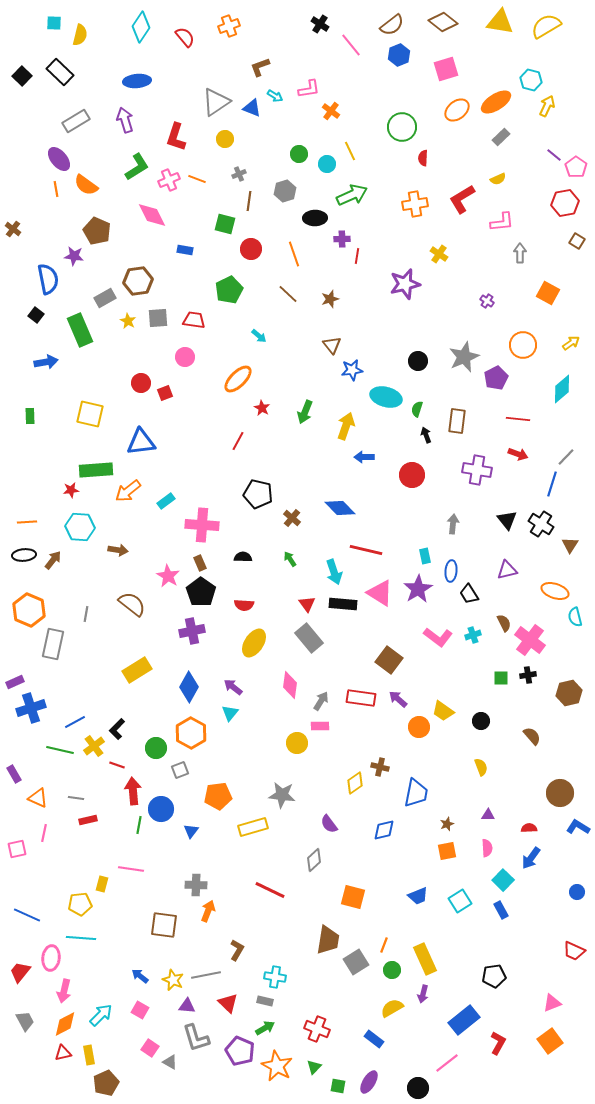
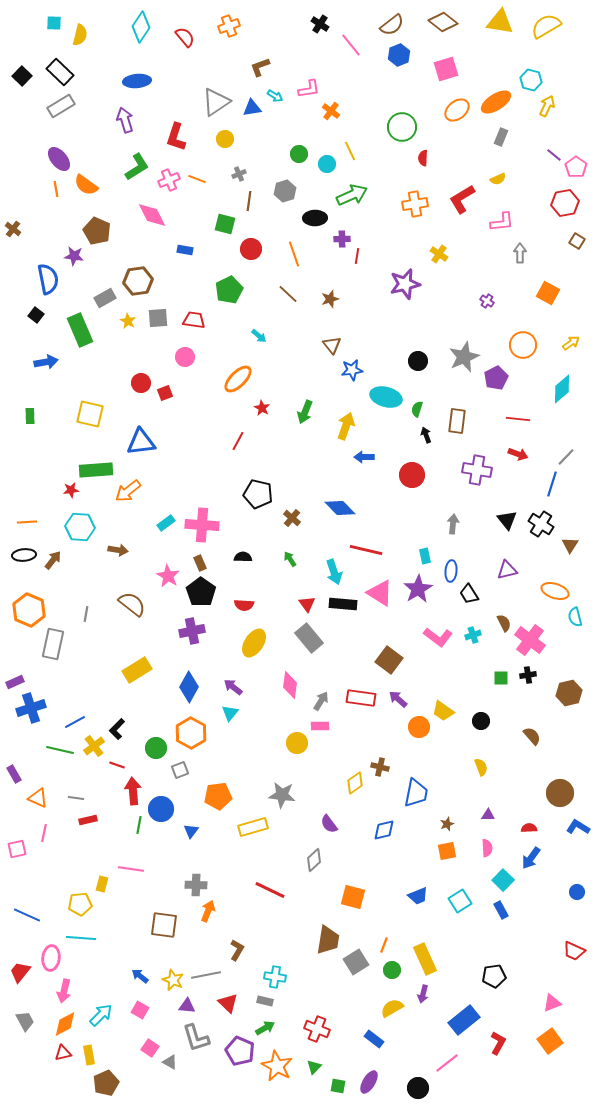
blue triangle at (252, 108): rotated 30 degrees counterclockwise
gray rectangle at (76, 121): moved 15 px left, 15 px up
gray rectangle at (501, 137): rotated 24 degrees counterclockwise
cyan rectangle at (166, 501): moved 22 px down
